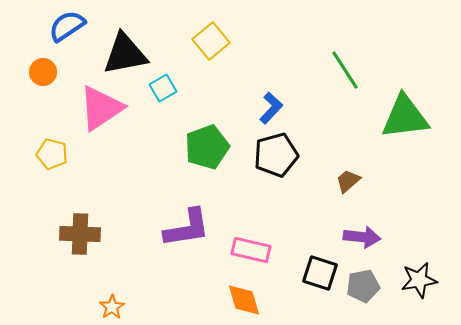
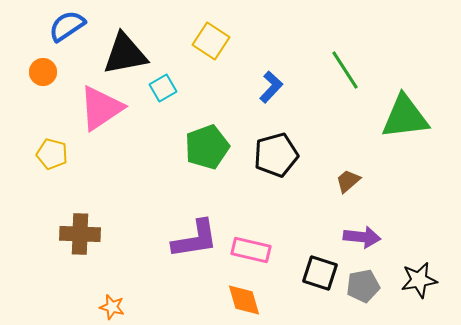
yellow square: rotated 18 degrees counterclockwise
blue L-shape: moved 21 px up
purple L-shape: moved 8 px right, 11 px down
orange star: rotated 25 degrees counterclockwise
